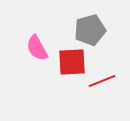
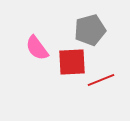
pink semicircle: rotated 8 degrees counterclockwise
red line: moved 1 px left, 1 px up
